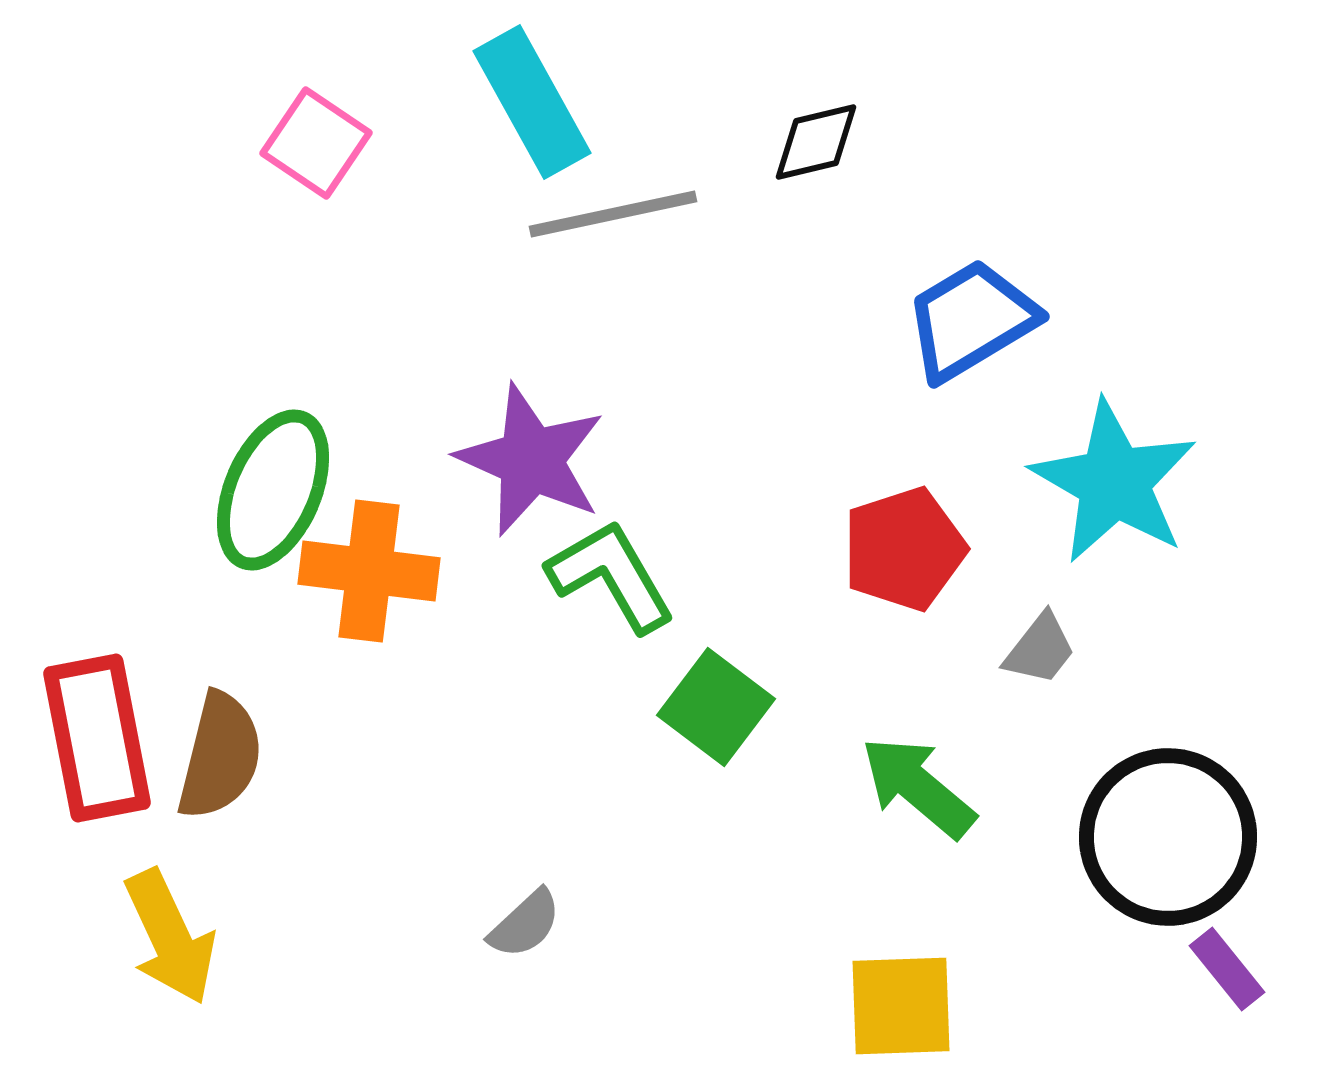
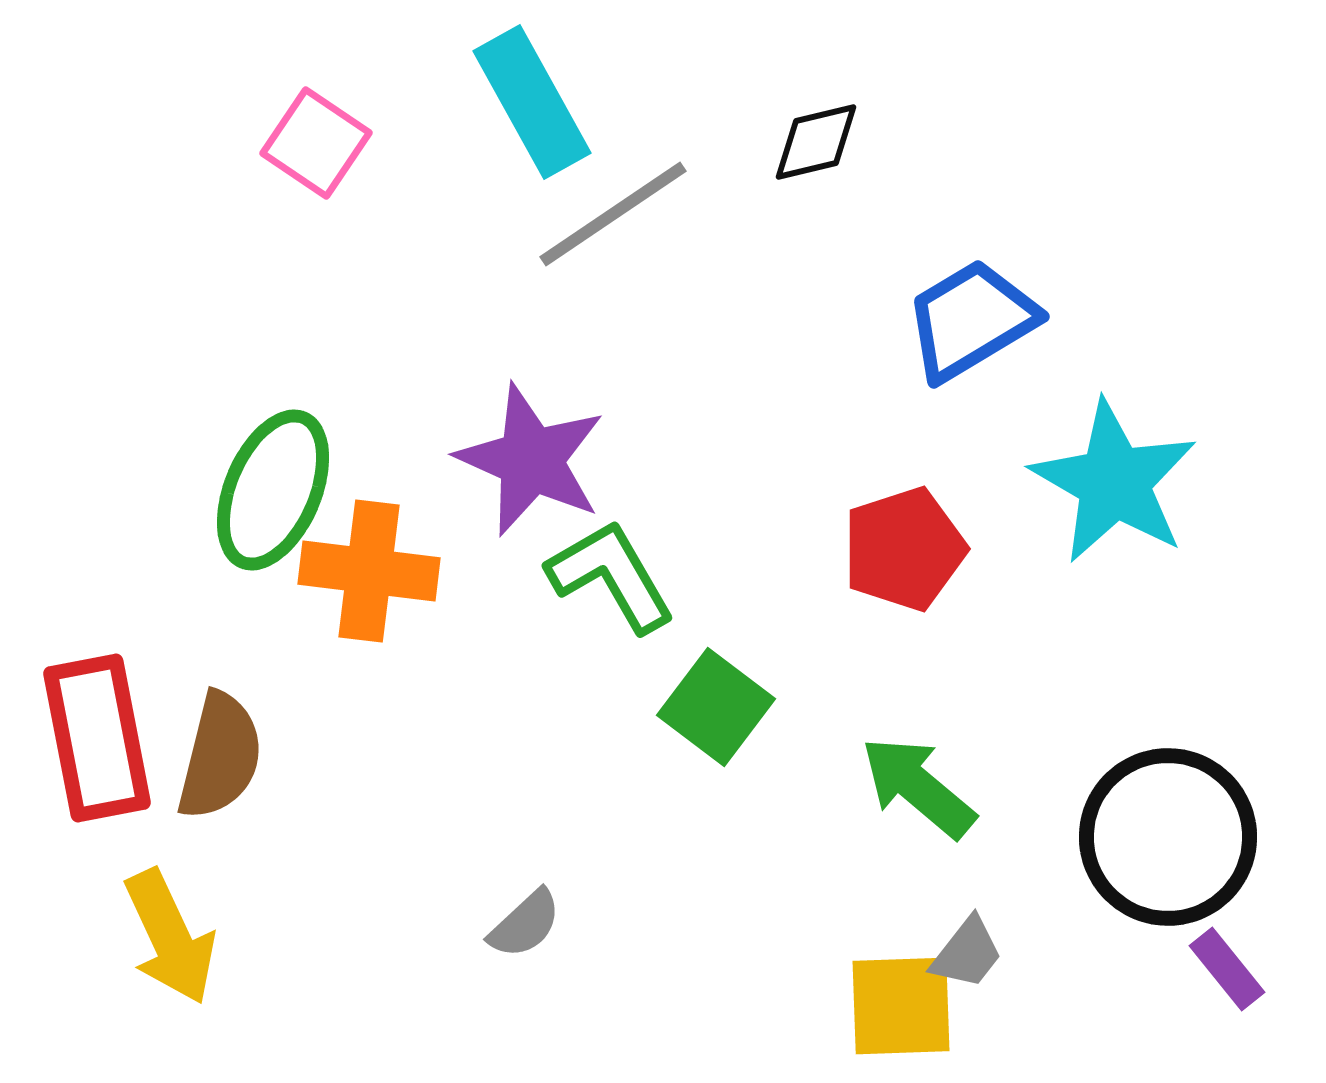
gray line: rotated 22 degrees counterclockwise
gray trapezoid: moved 73 px left, 304 px down
